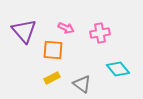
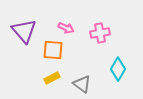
cyan diamond: rotated 70 degrees clockwise
